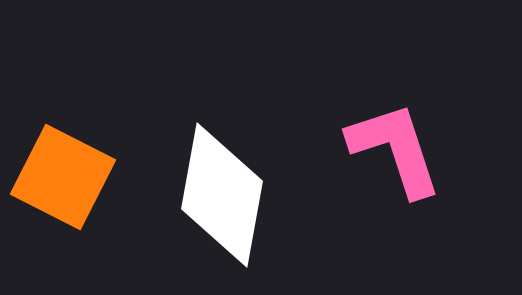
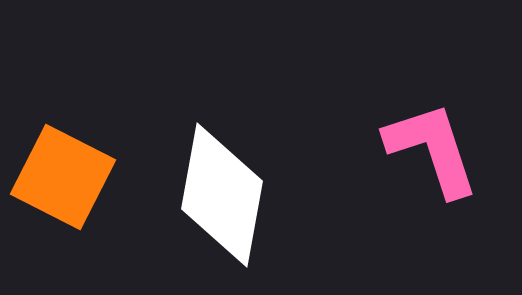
pink L-shape: moved 37 px right
